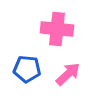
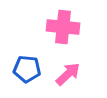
pink cross: moved 6 px right, 2 px up
